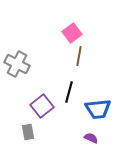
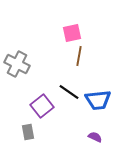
pink square: rotated 24 degrees clockwise
black line: rotated 70 degrees counterclockwise
blue trapezoid: moved 9 px up
purple semicircle: moved 4 px right, 1 px up
